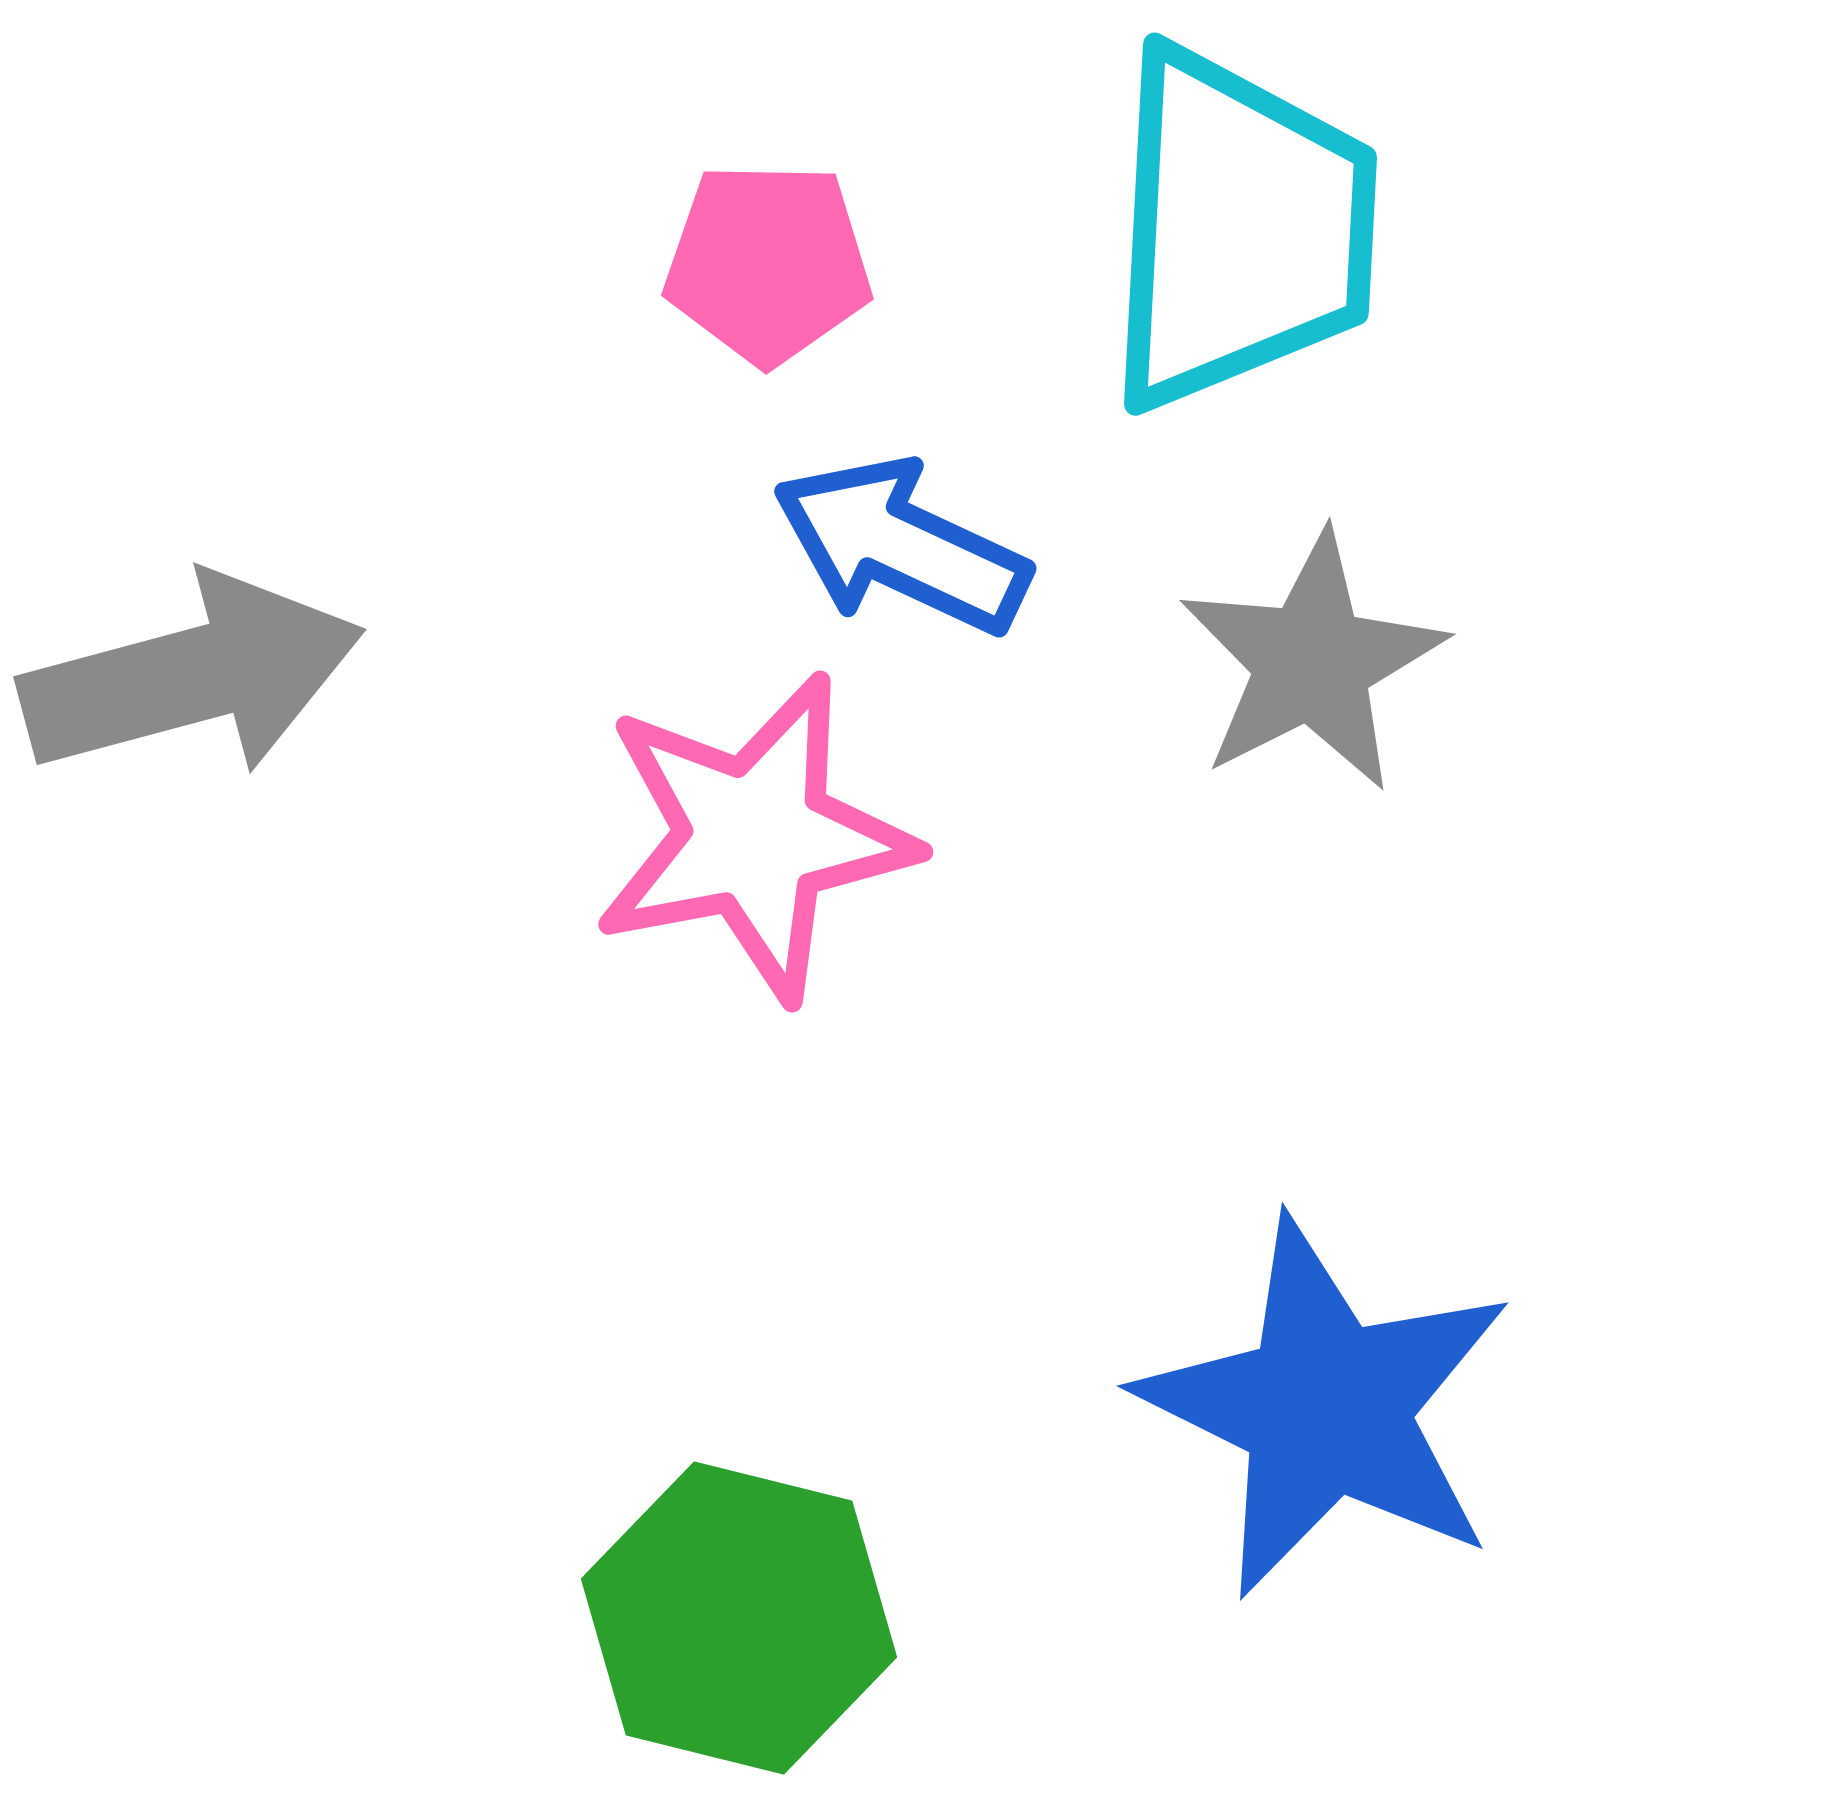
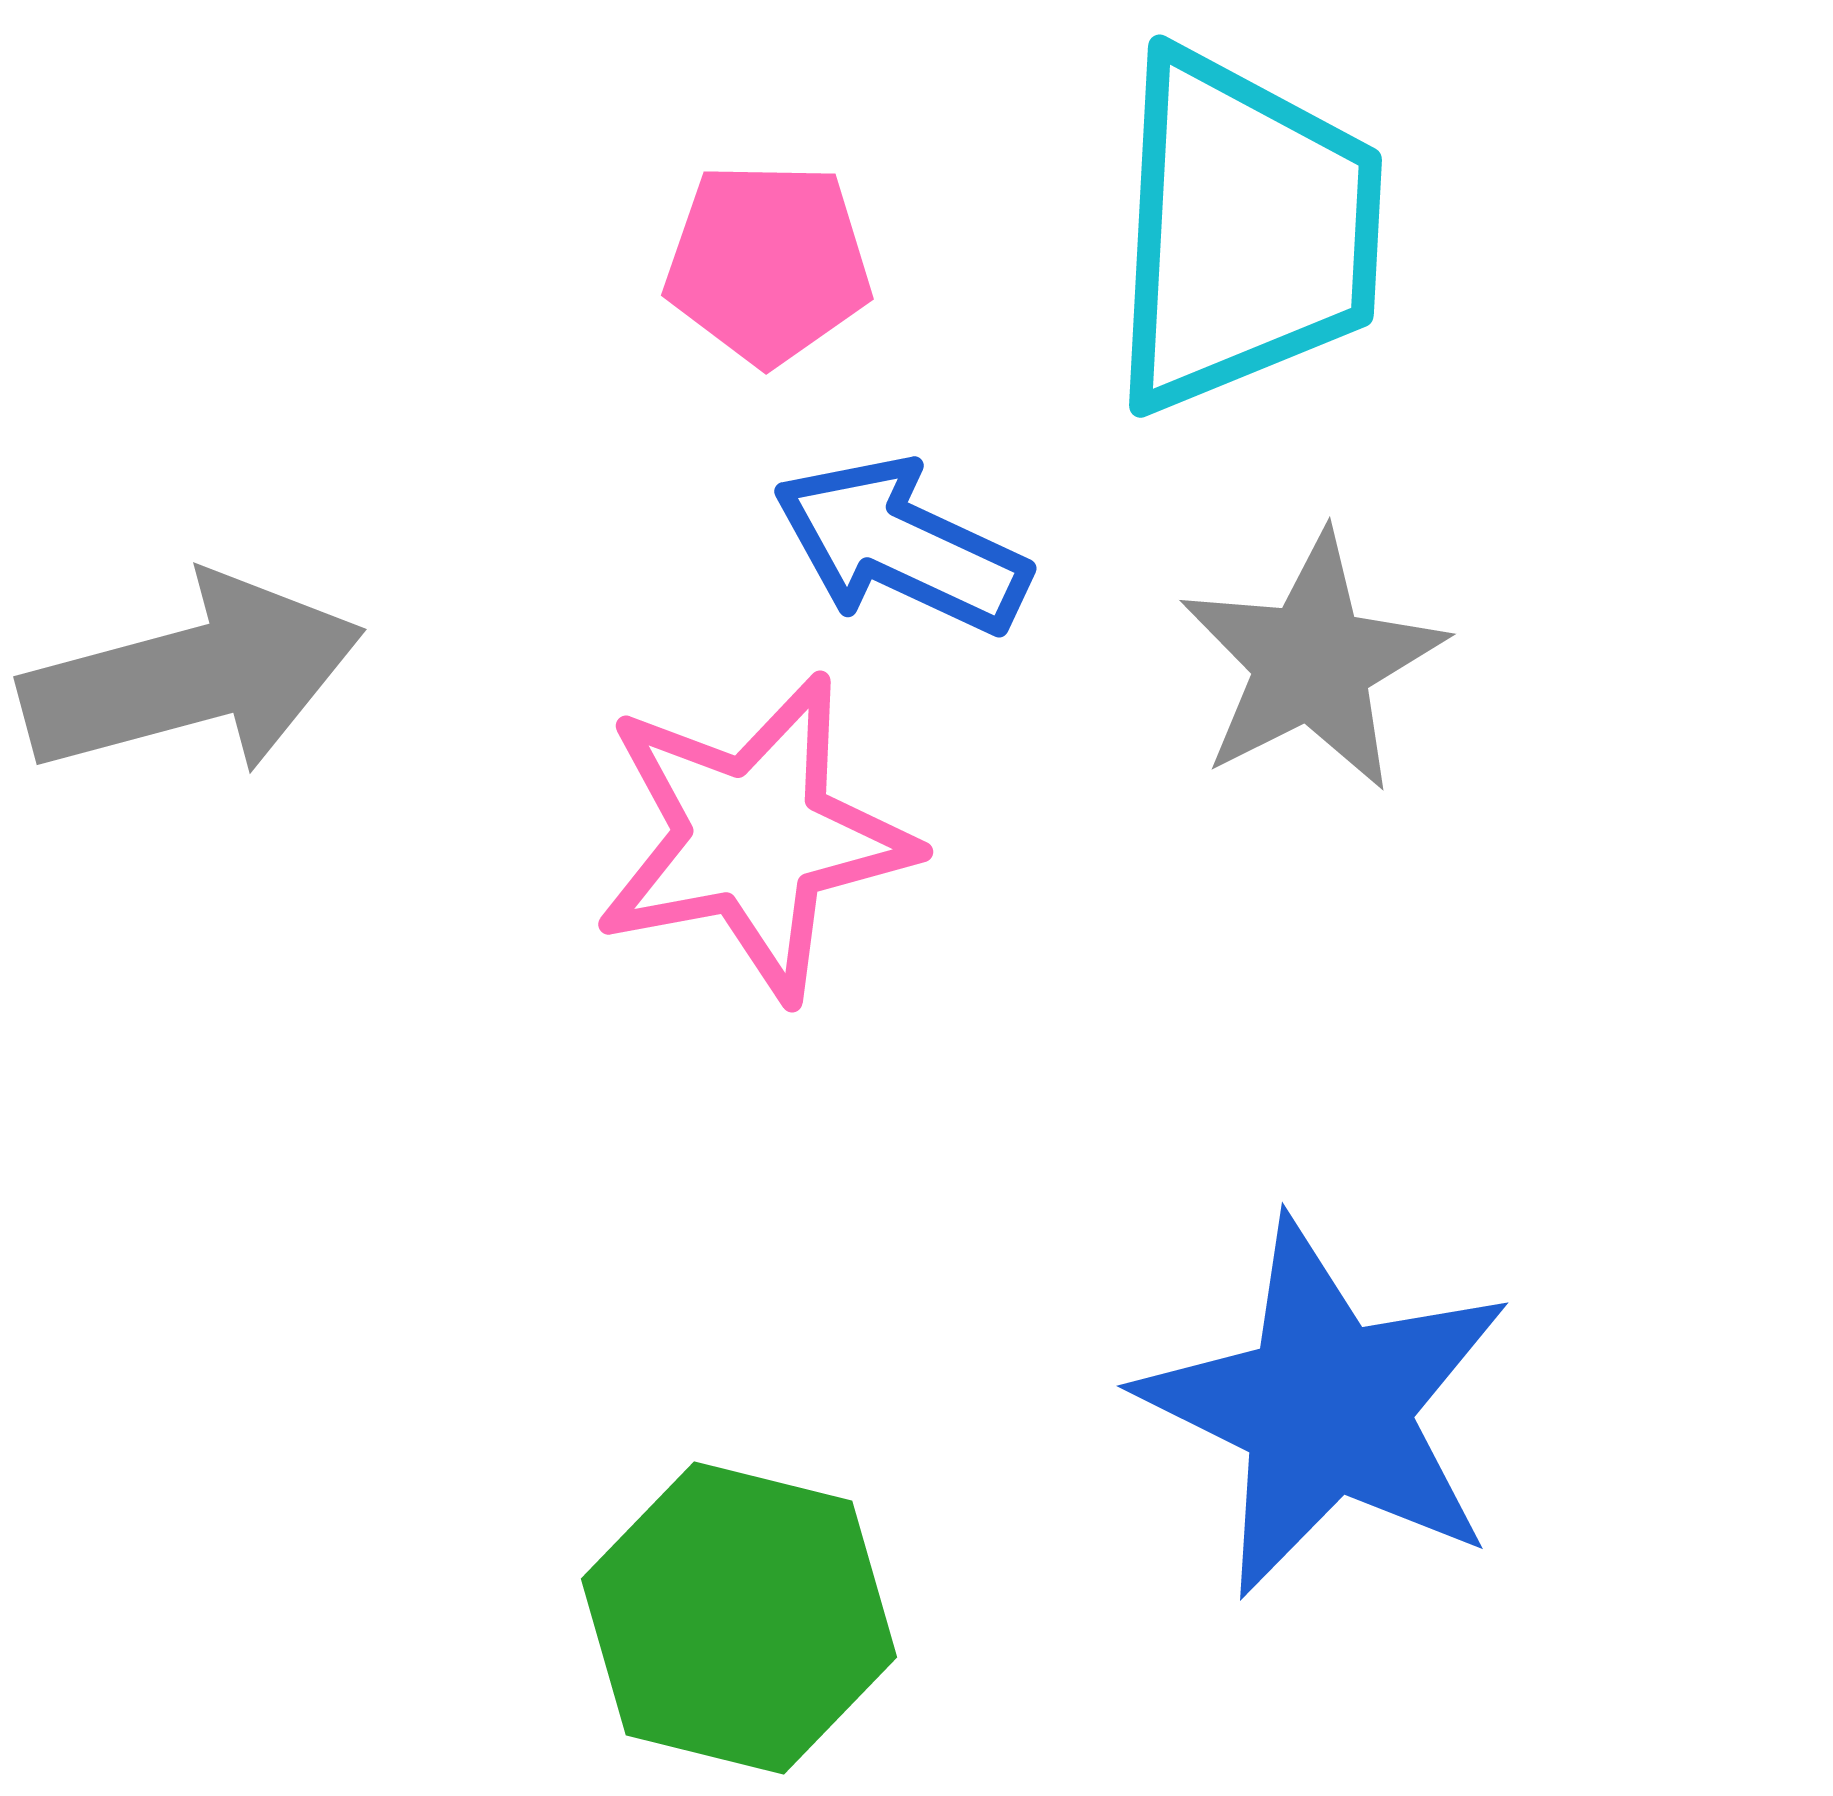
cyan trapezoid: moved 5 px right, 2 px down
